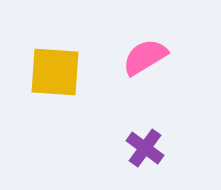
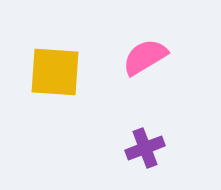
purple cross: rotated 33 degrees clockwise
